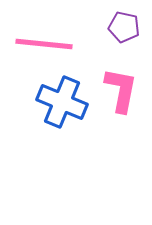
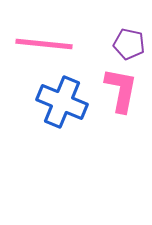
purple pentagon: moved 5 px right, 17 px down
